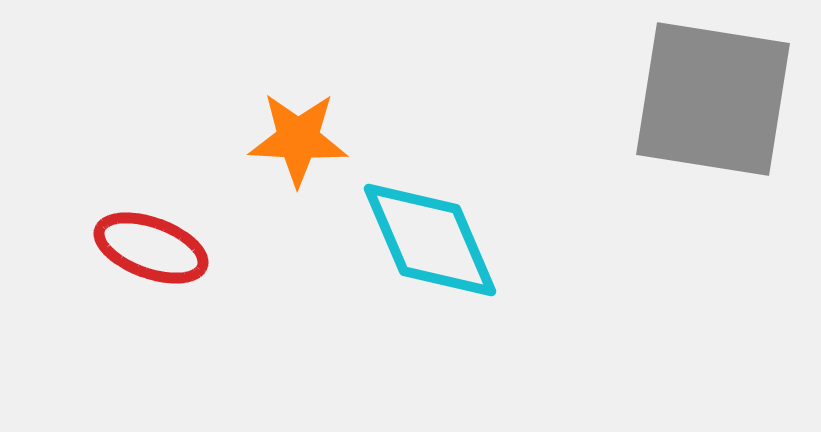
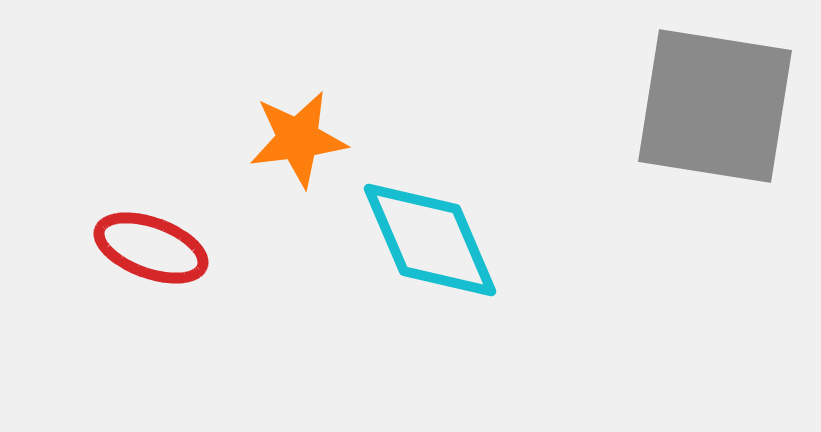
gray square: moved 2 px right, 7 px down
orange star: rotated 10 degrees counterclockwise
